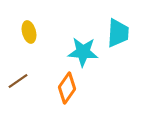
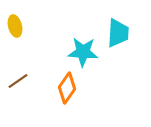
yellow ellipse: moved 14 px left, 6 px up
